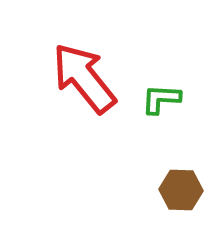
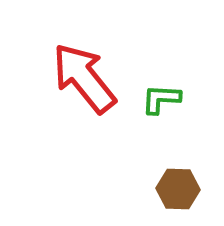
brown hexagon: moved 3 px left, 1 px up
